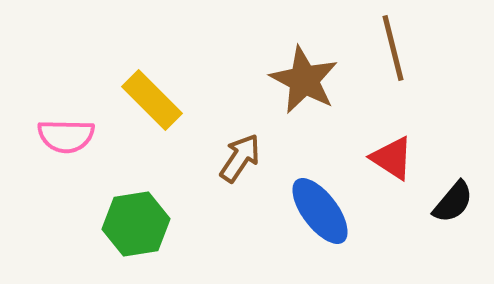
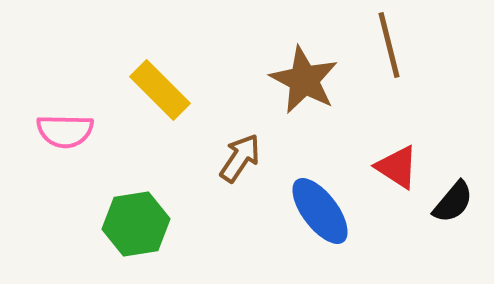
brown line: moved 4 px left, 3 px up
yellow rectangle: moved 8 px right, 10 px up
pink semicircle: moved 1 px left, 5 px up
red triangle: moved 5 px right, 9 px down
